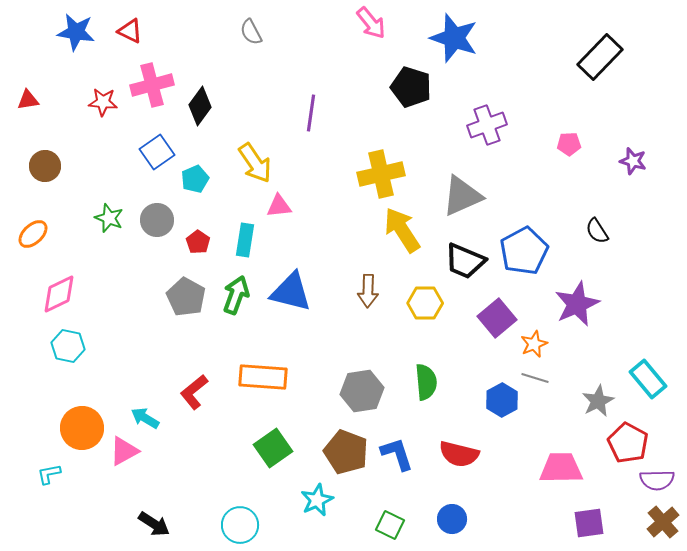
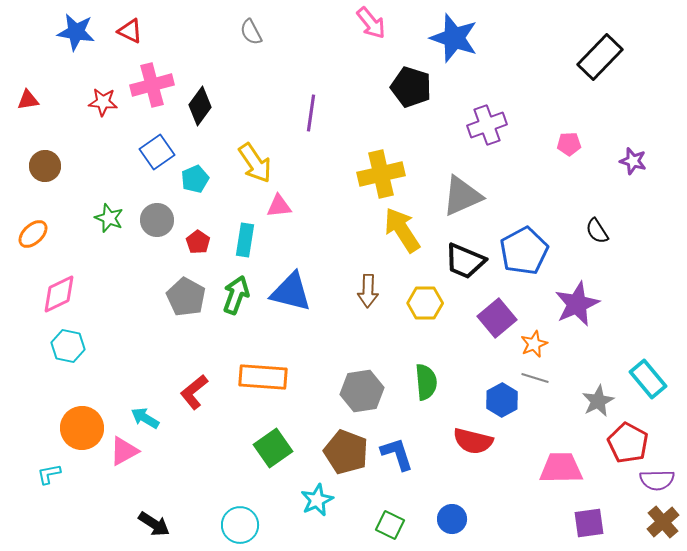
red semicircle at (459, 454): moved 14 px right, 13 px up
